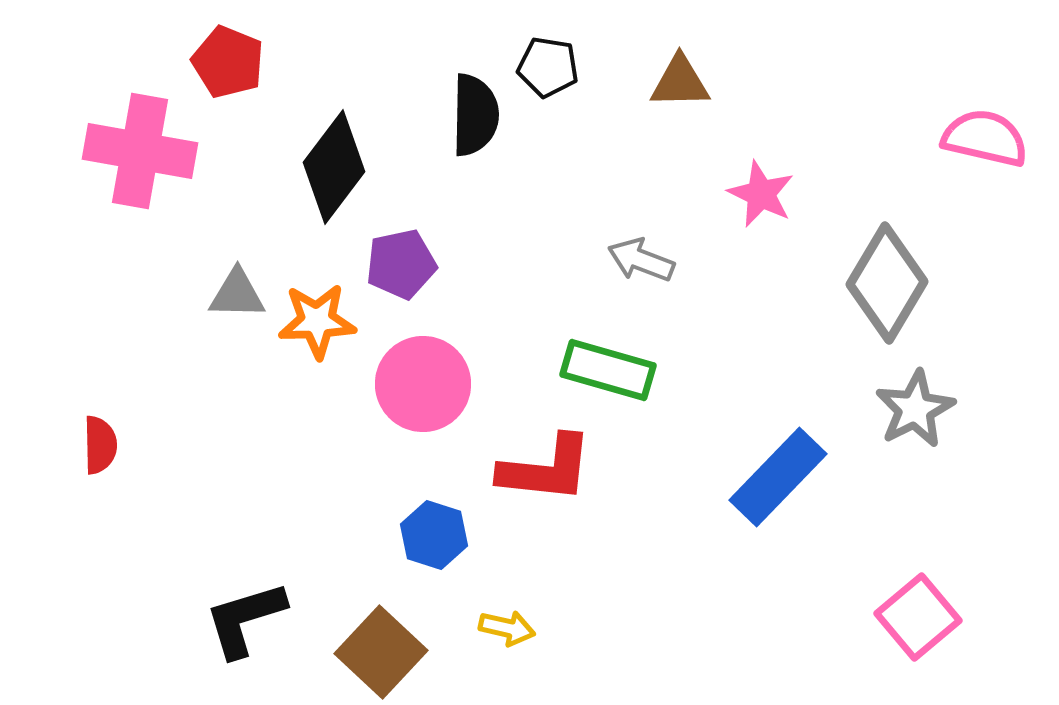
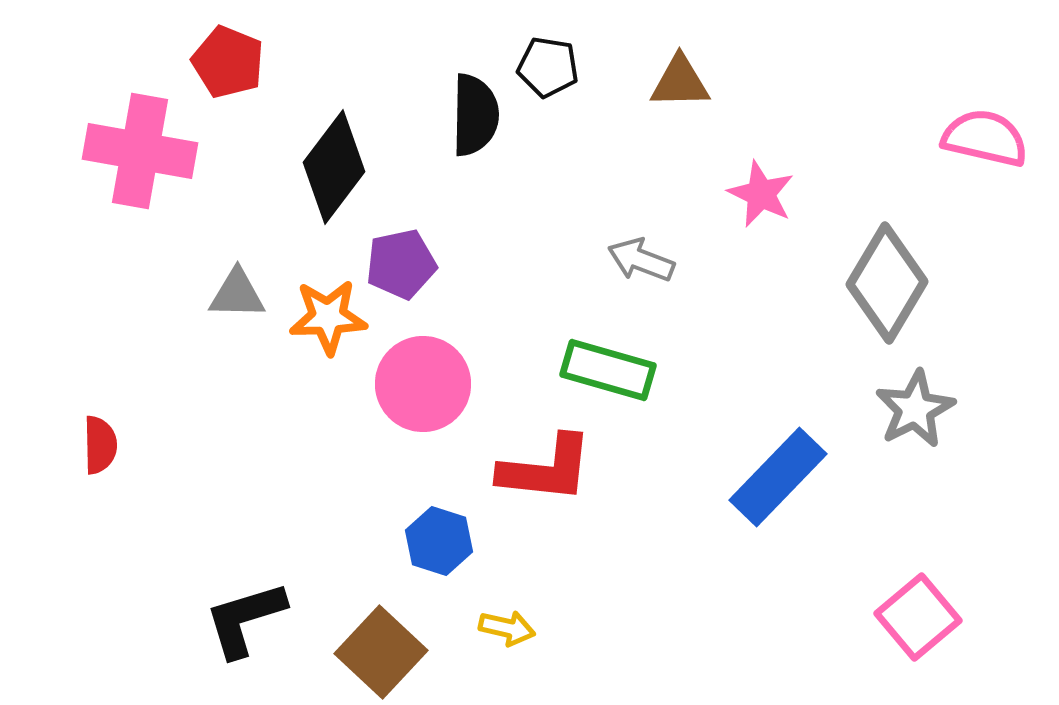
orange star: moved 11 px right, 4 px up
blue hexagon: moved 5 px right, 6 px down
